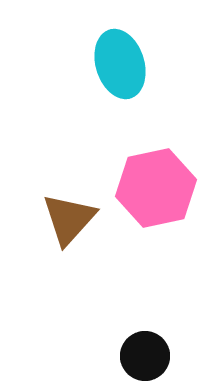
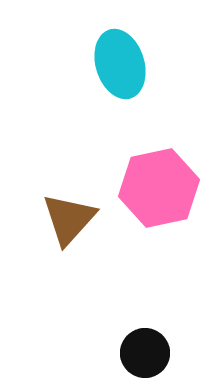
pink hexagon: moved 3 px right
black circle: moved 3 px up
